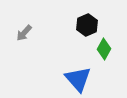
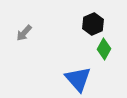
black hexagon: moved 6 px right, 1 px up
